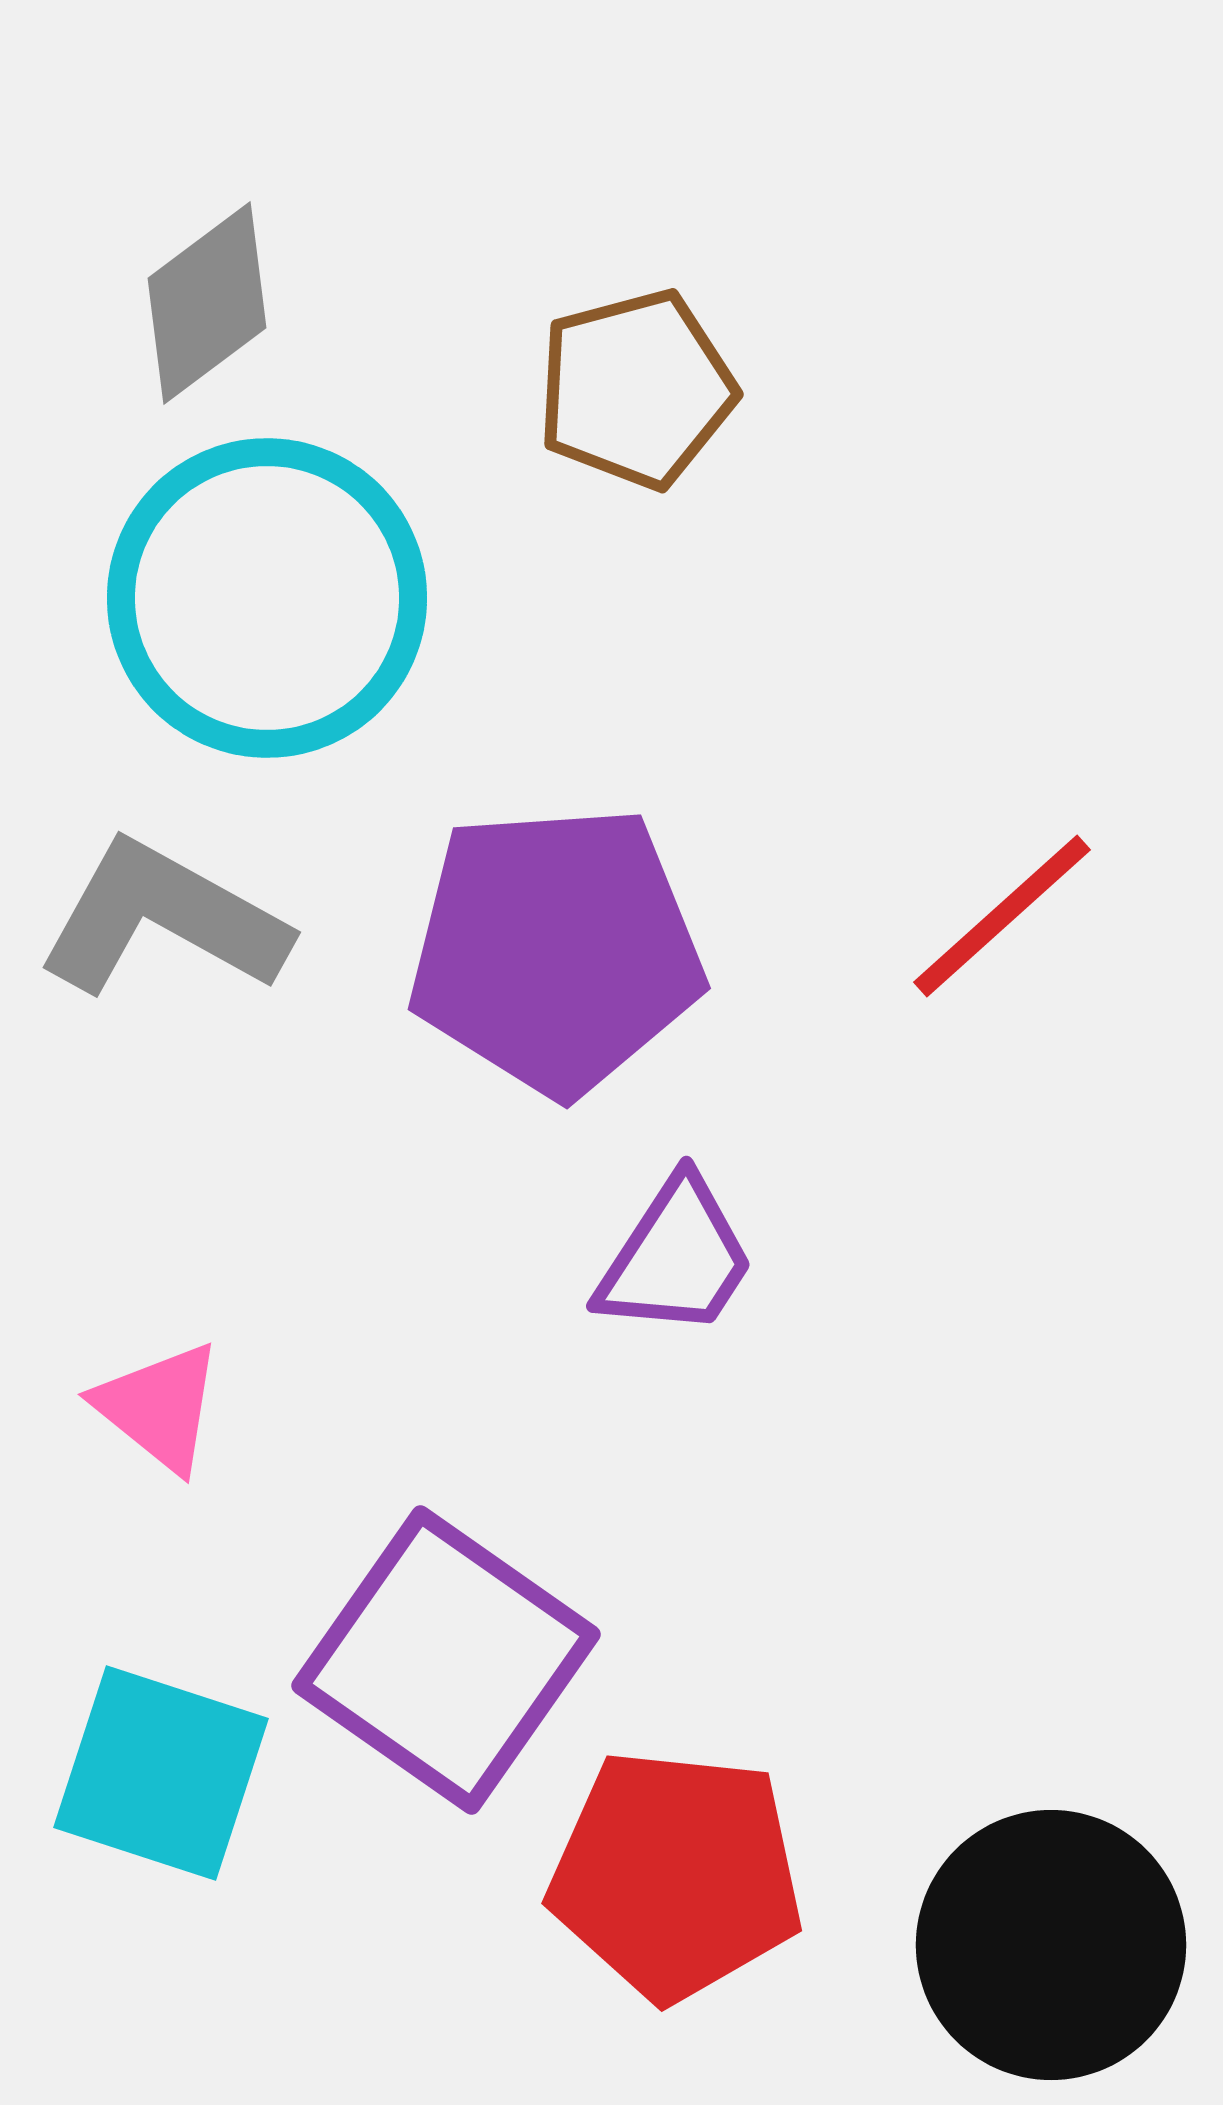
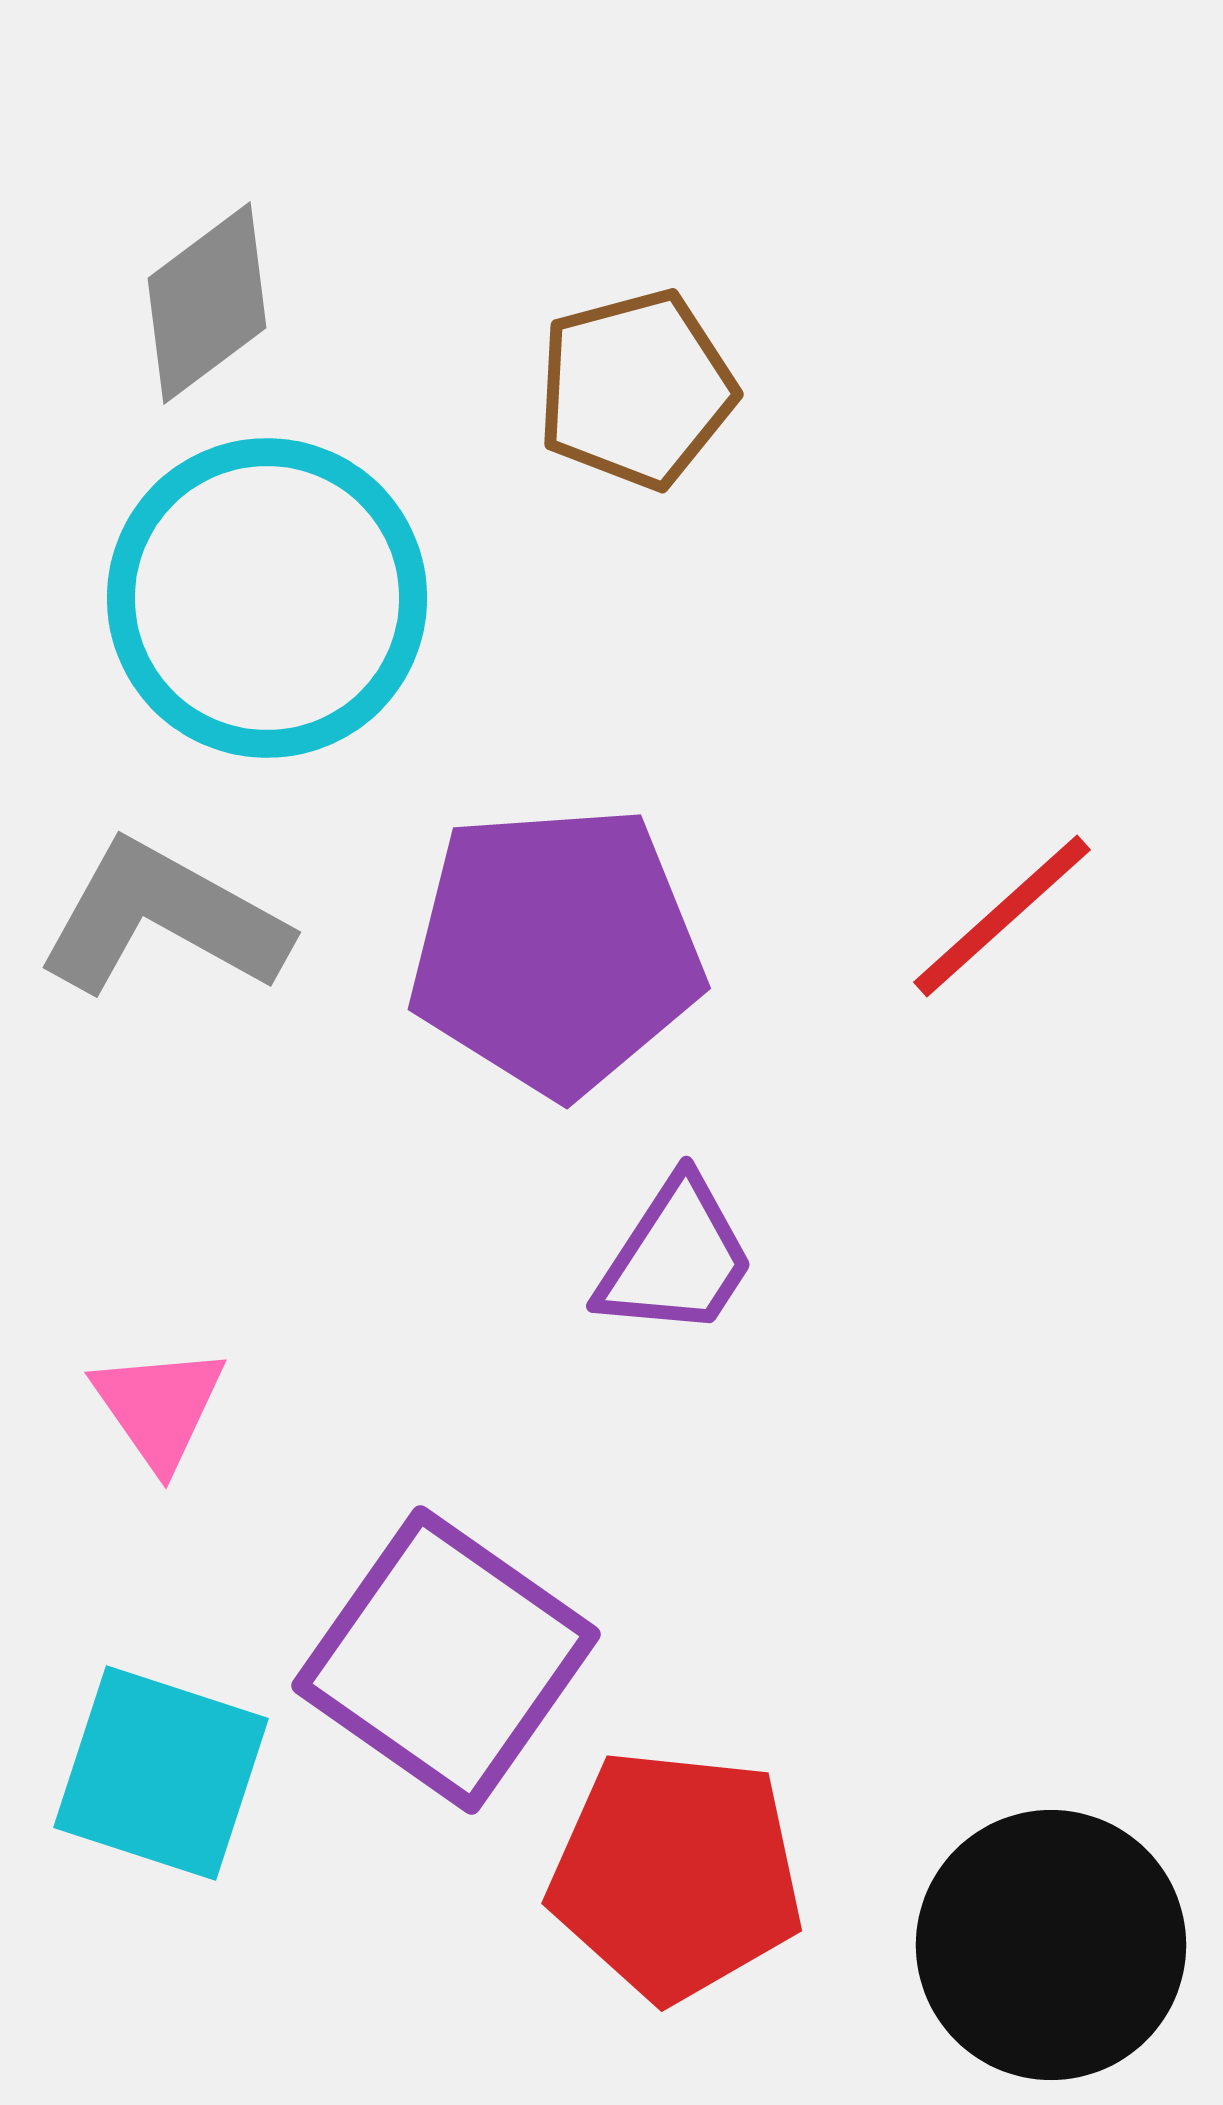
pink triangle: rotated 16 degrees clockwise
